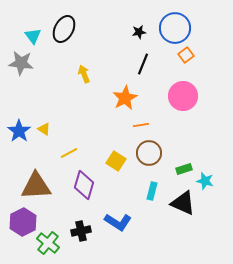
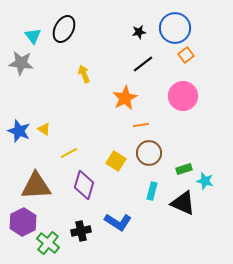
black line: rotated 30 degrees clockwise
blue star: rotated 15 degrees counterclockwise
